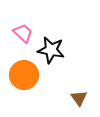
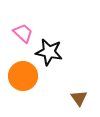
black star: moved 2 px left, 2 px down
orange circle: moved 1 px left, 1 px down
